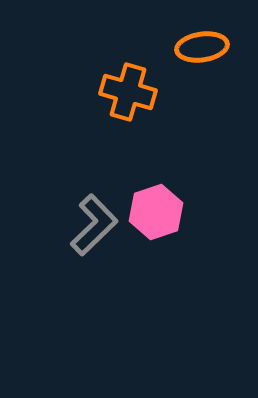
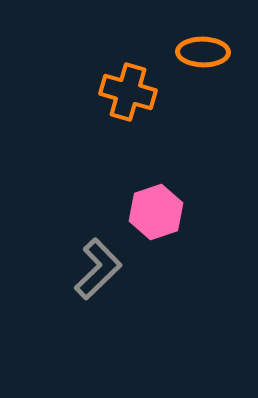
orange ellipse: moved 1 px right, 5 px down; rotated 9 degrees clockwise
gray L-shape: moved 4 px right, 44 px down
